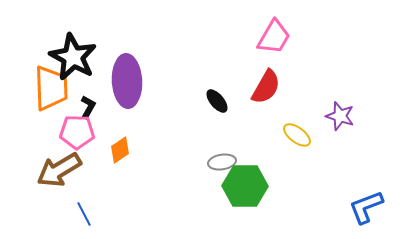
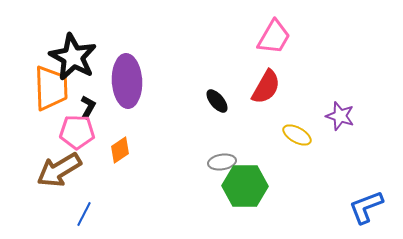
yellow ellipse: rotated 8 degrees counterclockwise
blue line: rotated 55 degrees clockwise
